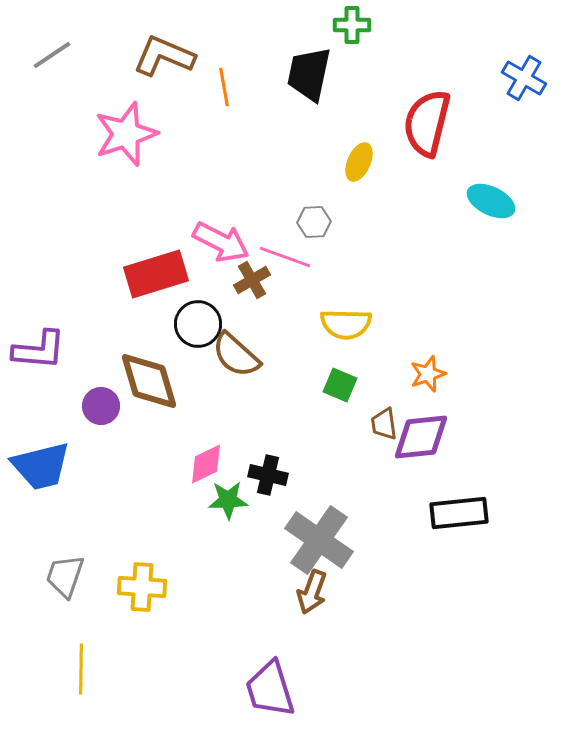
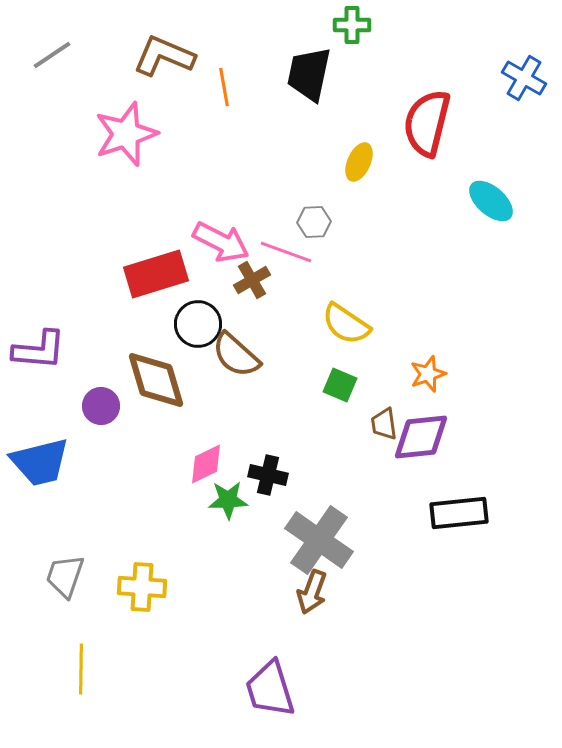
cyan ellipse: rotated 15 degrees clockwise
pink line: moved 1 px right, 5 px up
yellow semicircle: rotated 33 degrees clockwise
brown diamond: moved 7 px right, 1 px up
blue trapezoid: moved 1 px left, 4 px up
